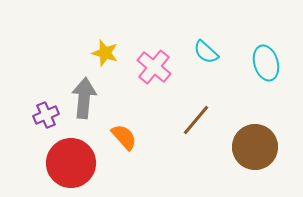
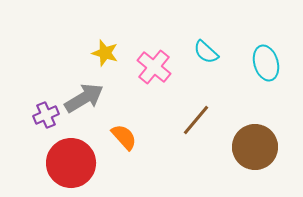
gray arrow: rotated 54 degrees clockwise
